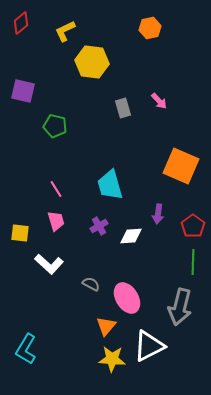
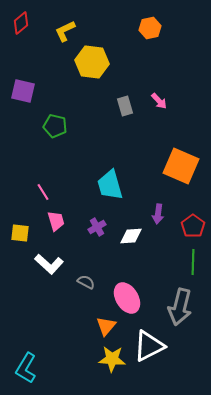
gray rectangle: moved 2 px right, 2 px up
pink line: moved 13 px left, 3 px down
purple cross: moved 2 px left, 1 px down
gray semicircle: moved 5 px left, 2 px up
cyan L-shape: moved 19 px down
